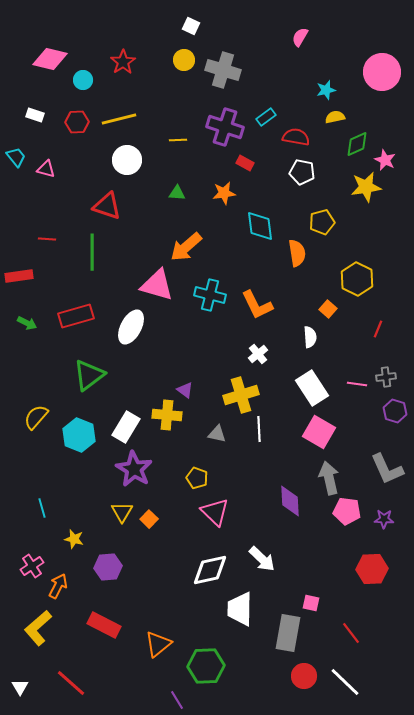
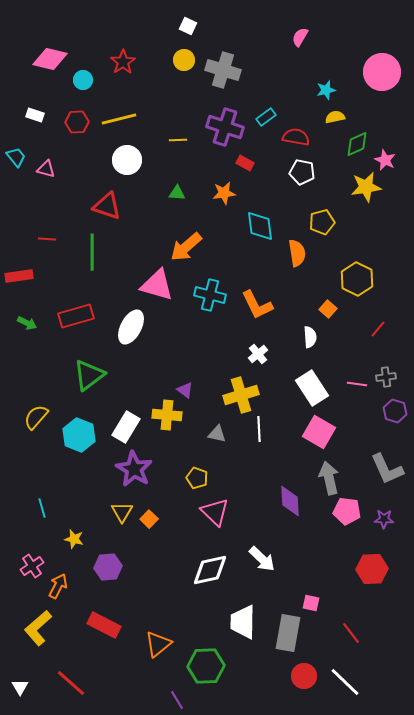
white square at (191, 26): moved 3 px left
red line at (378, 329): rotated 18 degrees clockwise
white trapezoid at (240, 609): moved 3 px right, 13 px down
